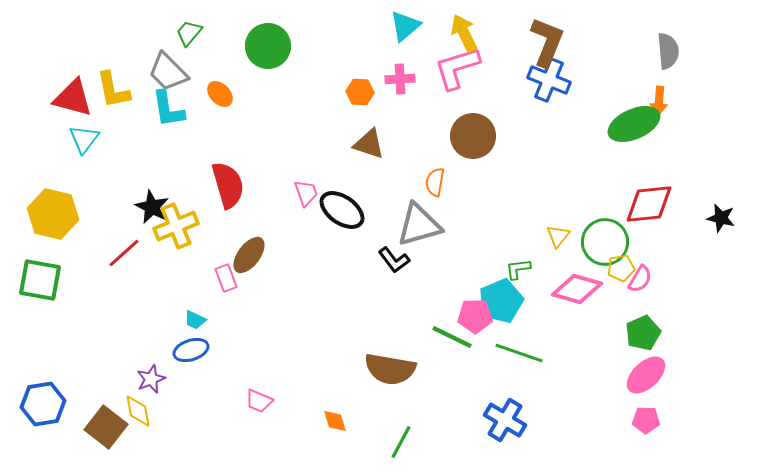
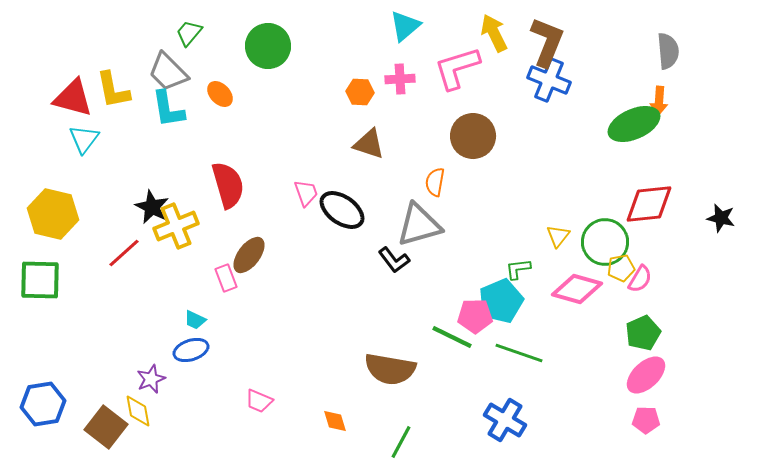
yellow arrow at (464, 33): moved 30 px right
green square at (40, 280): rotated 9 degrees counterclockwise
